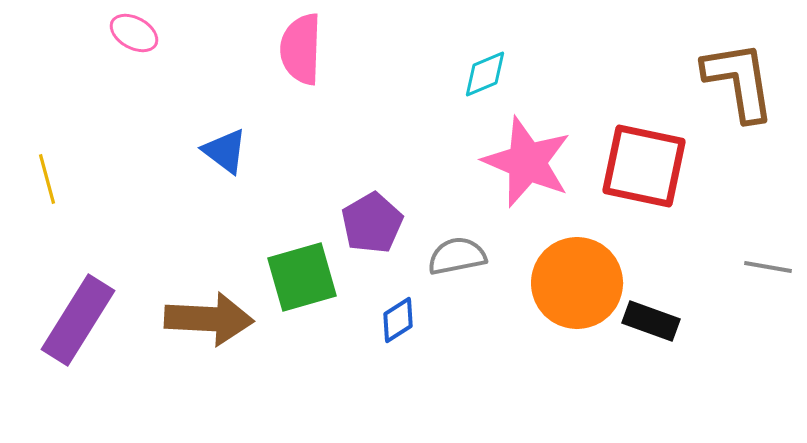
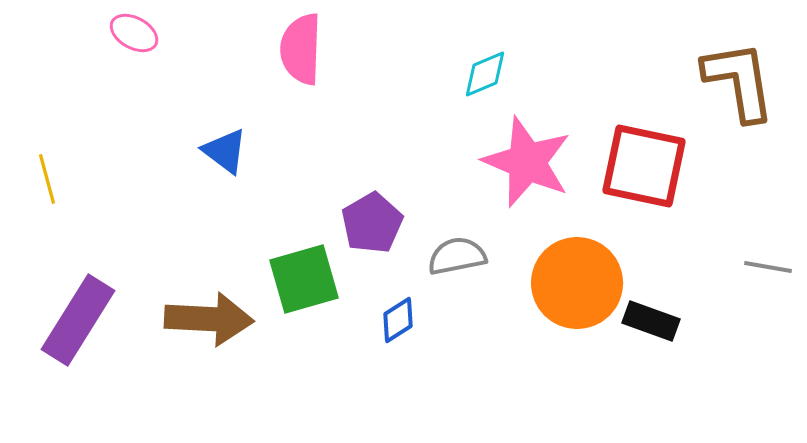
green square: moved 2 px right, 2 px down
